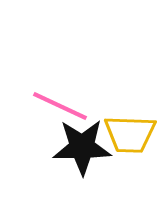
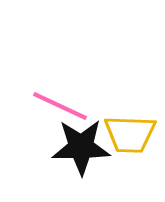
black star: moved 1 px left
